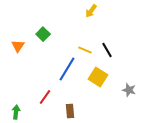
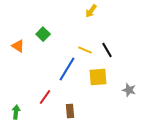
orange triangle: rotated 32 degrees counterclockwise
yellow square: rotated 36 degrees counterclockwise
